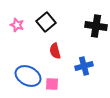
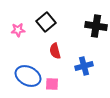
pink star: moved 1 px right, 5 px down; rotated 24 degrees counterclockwise
